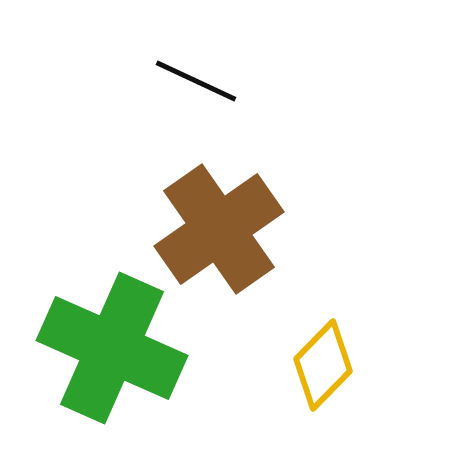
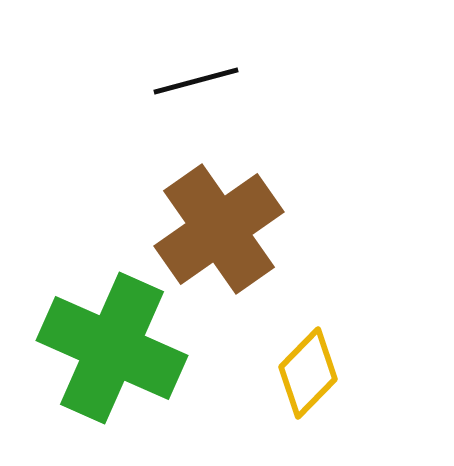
black line: rotated 40 degrees counterclockwise
yellow diamond: moved 15 px left, 8 px down
